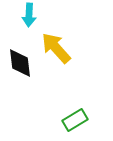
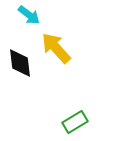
cyan arrow: rotated 55 degrees counterclockwise
green rectangle: moved 2 px down
